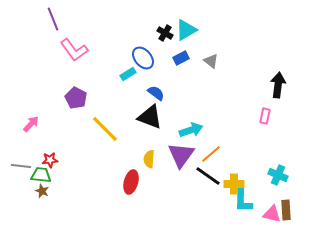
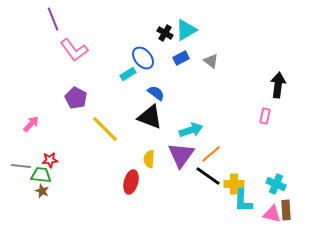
cyan cross: moved 2 px left, 9 px down
